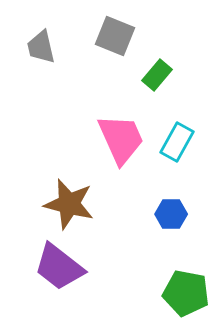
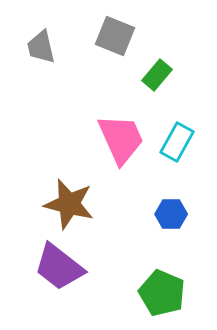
green pentagon: moved 24 px left; rotated 12 degrees clockwise
